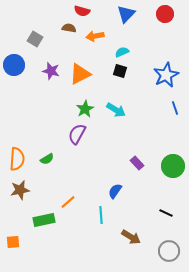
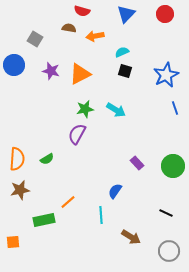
black square: moved 5 px right
green star: rotated 18 degrees clockwise
